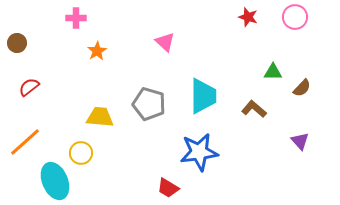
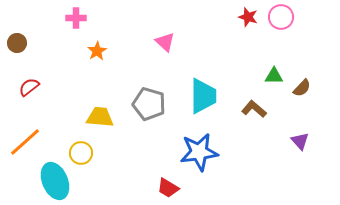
pink circle: moved 14 px left
green triangle: moved 1 px right, 4 px down
